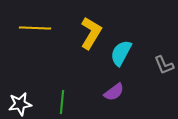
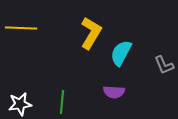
yellow line: moved 14 px left
purple semicircle: rotated 40 degrees clockwise
